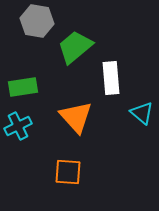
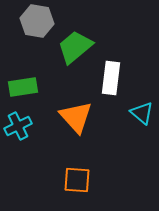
white rectangle: rotated 12 degrees clockwise
orange square: moved 9 px right, 8 px down
